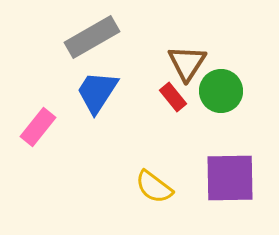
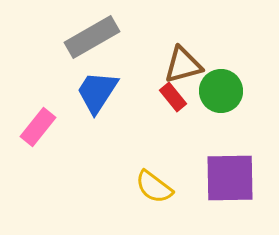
brown triangle: moved 4 px left, 2 px down; rotated 42 degrees clockwise
